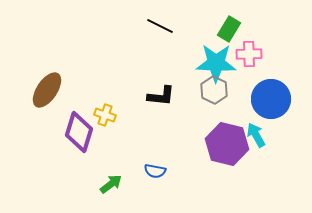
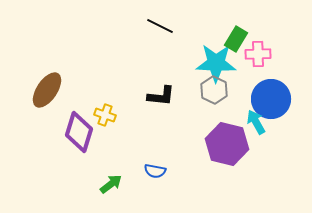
green rectangle: moved 7 px right, 10 px down
pink cross: moved 9 px right
cyan arrow: moved 13 px up
